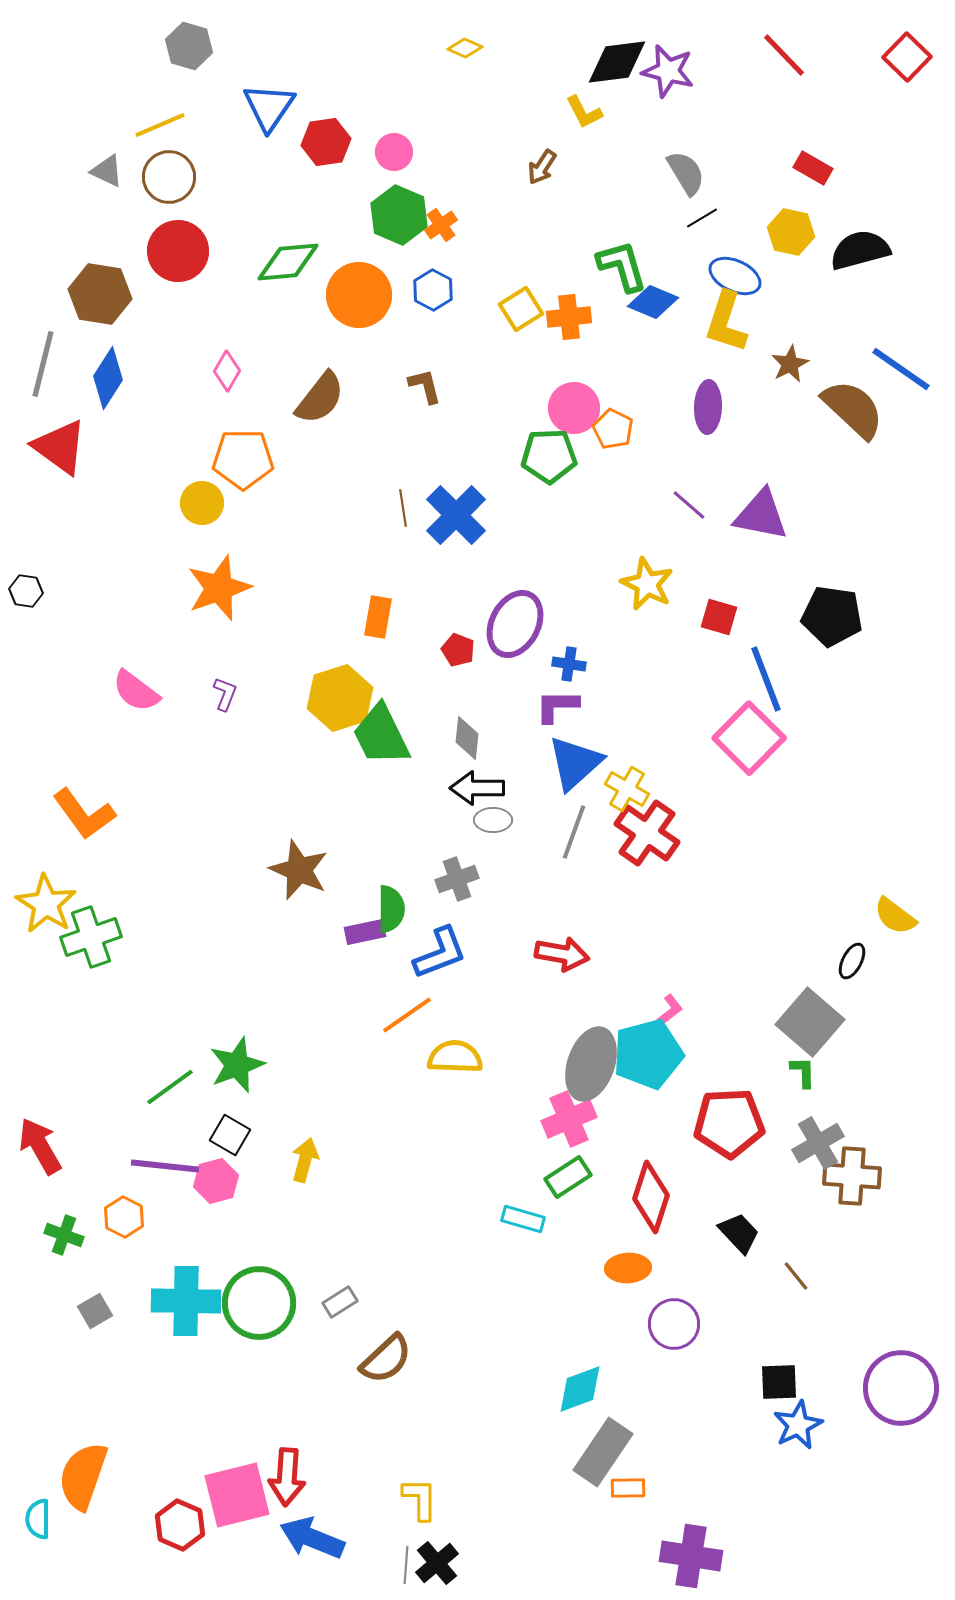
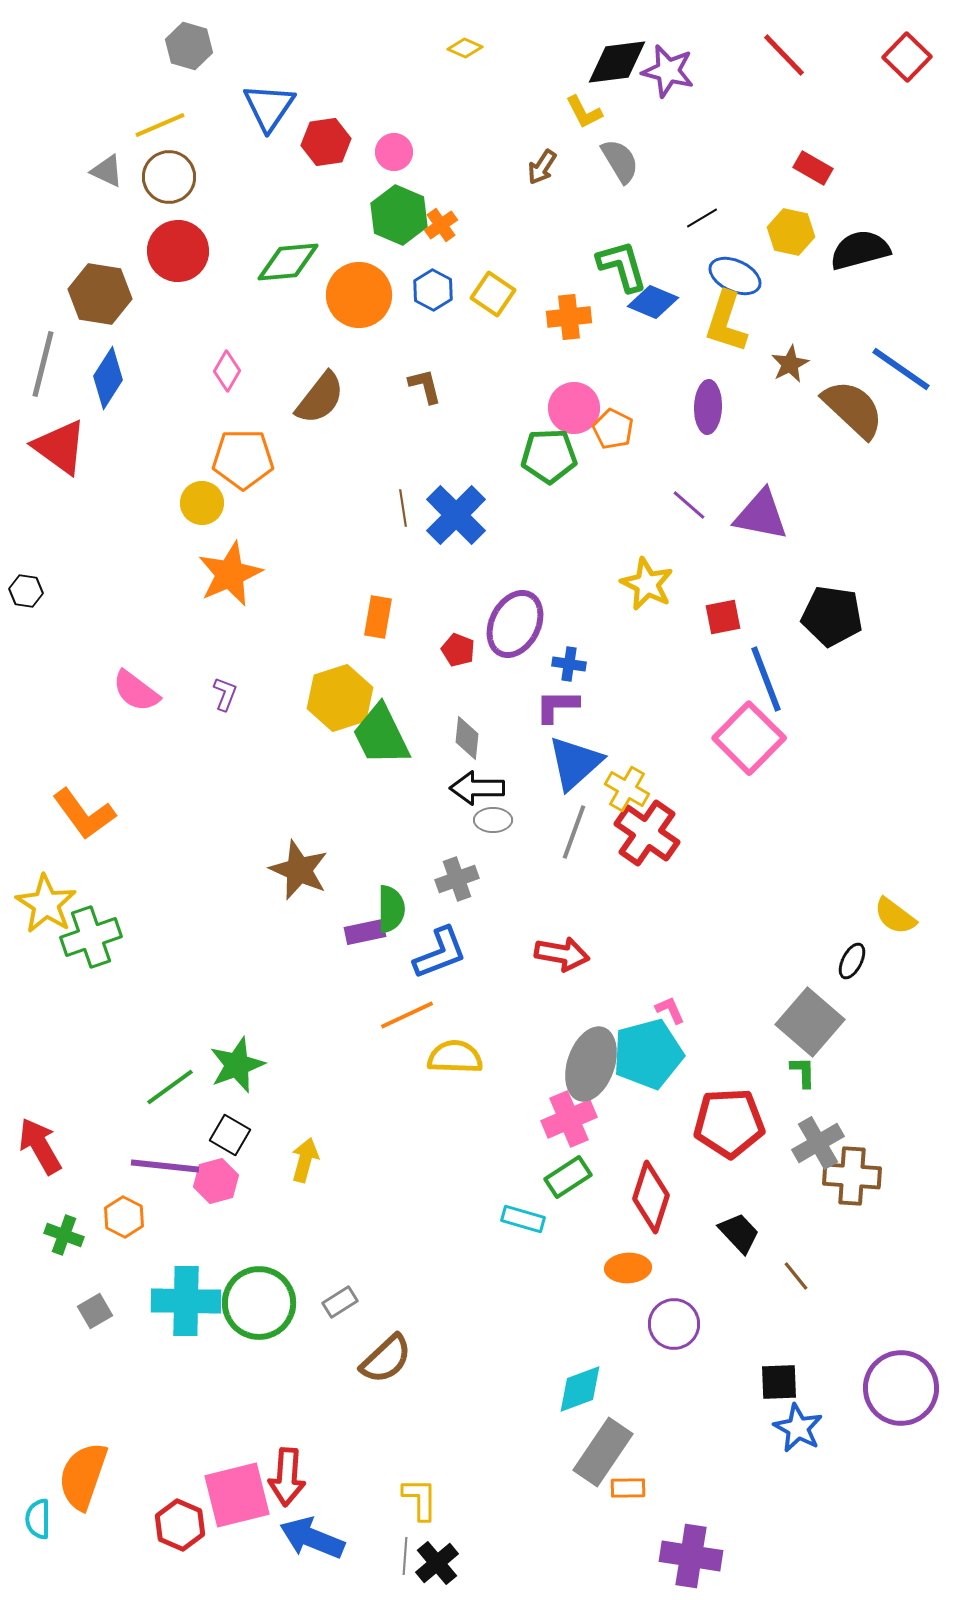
gray semicircle at (686, 173): moved 66 px left, 12 px up
yellow square at (521, 309): moved 28 px left, 15 px up; rotated 24 degrees counterclockwise
orange star at (219, 588): moved 11 px right, 14 px up; rotated 4 degrees counterclockwise
red square at (719, 617): moved 4 px right; rotated 27 degrees counterclockwise
pink L-shape at (670, 1010): rotated 76 degrees counterclockwise
orange line at (407, 1015): rotated 10 degrees clockwise
blue star at (798, 1425): moved 3 px down; rotated 18 degrees counterclockwise
gray line at (406, 1565): moved 1 px left, 9 px up
